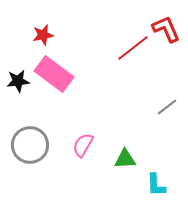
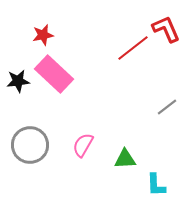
pink rectangle: rotated 6 degrees clockwise
